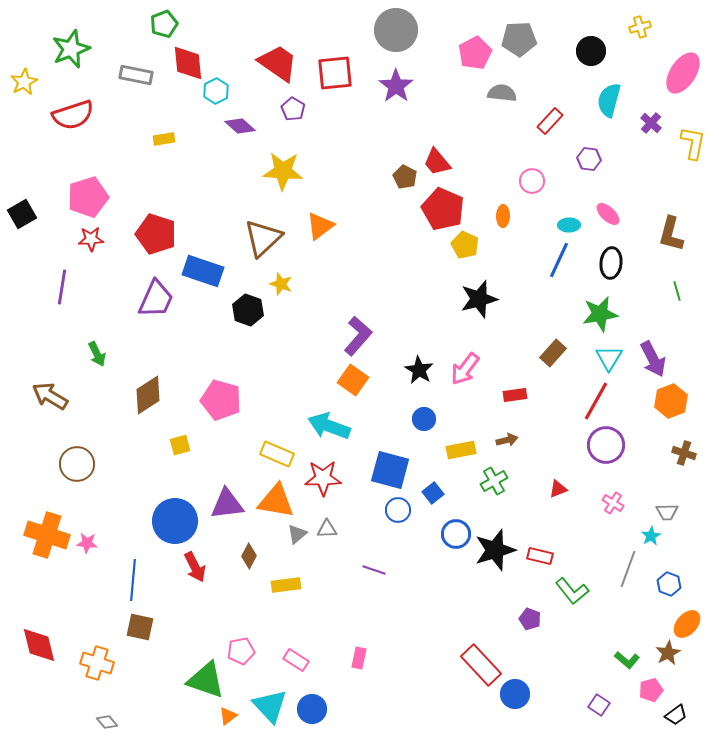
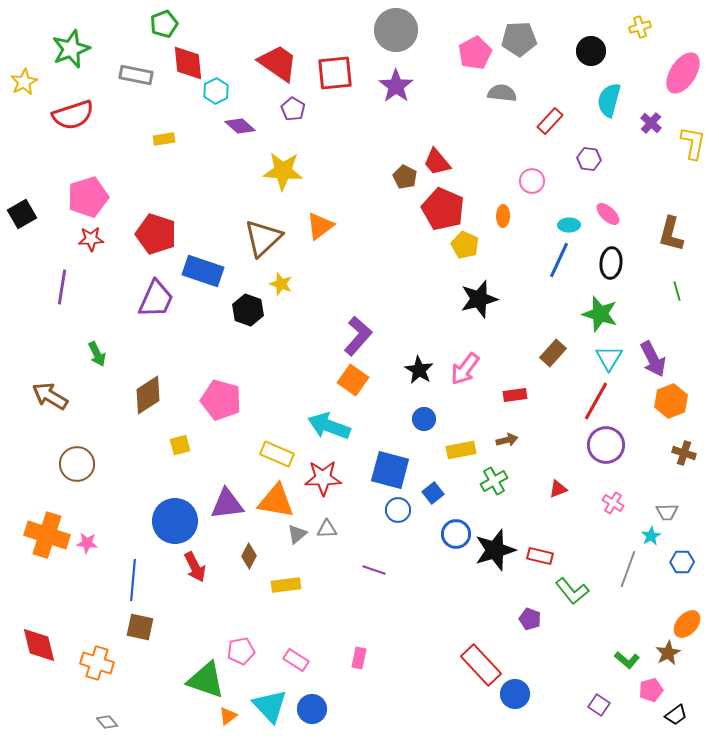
green star at (600, 314): rotated 27 degrees clockwise
blue hexagon at (669, 584): moved 13 px right, 22 px up; rotated 20 degrees counterclockwise
